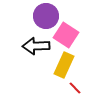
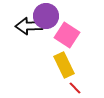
pink square: moved 1 px right
black arrow: moved 7 px left, 20 px up
yellow rectangle: rotated 50 degrees counterclockwise
